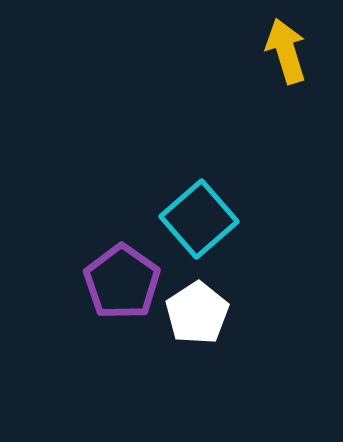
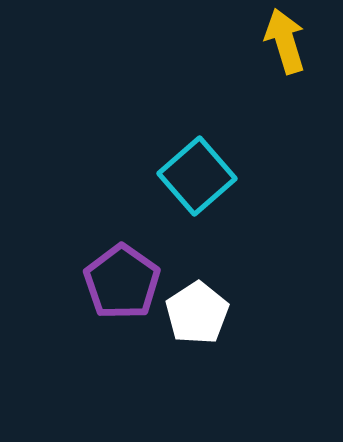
yellow arrow: moved 1 px left, 10 px up
cyan square: moved 2 px left, 43 px up
